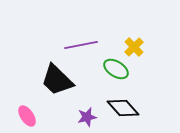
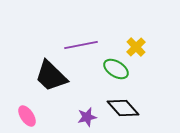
yellow cross: moved 2 px right
black trapezoid: moved 6 px left, 4 px up
